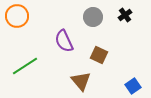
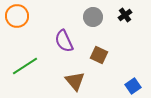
brown triangle: moved 6 px left
